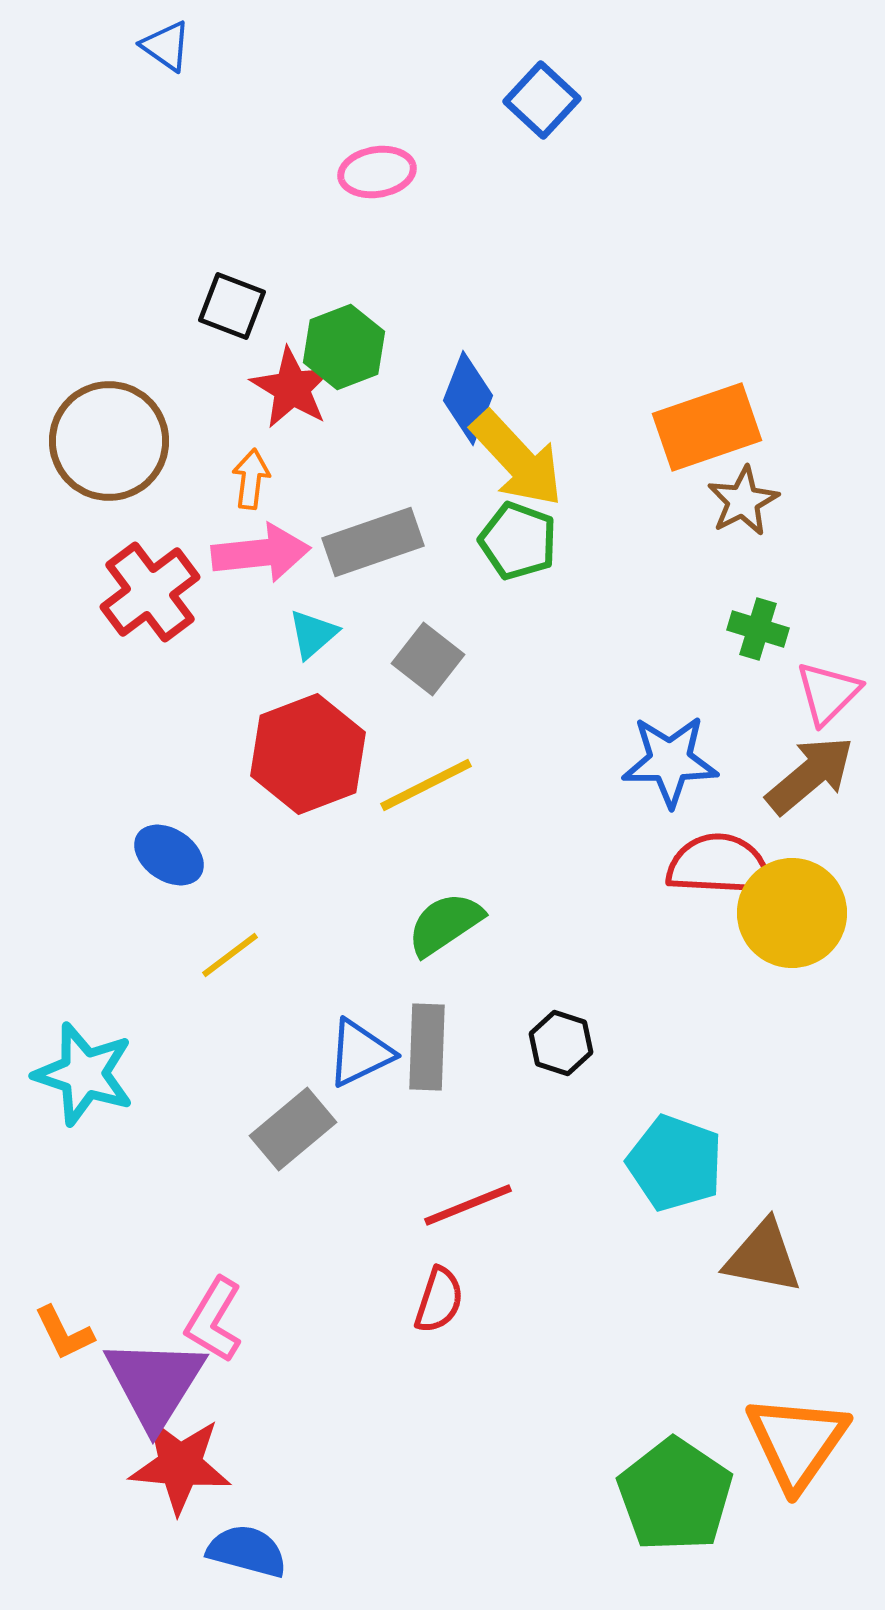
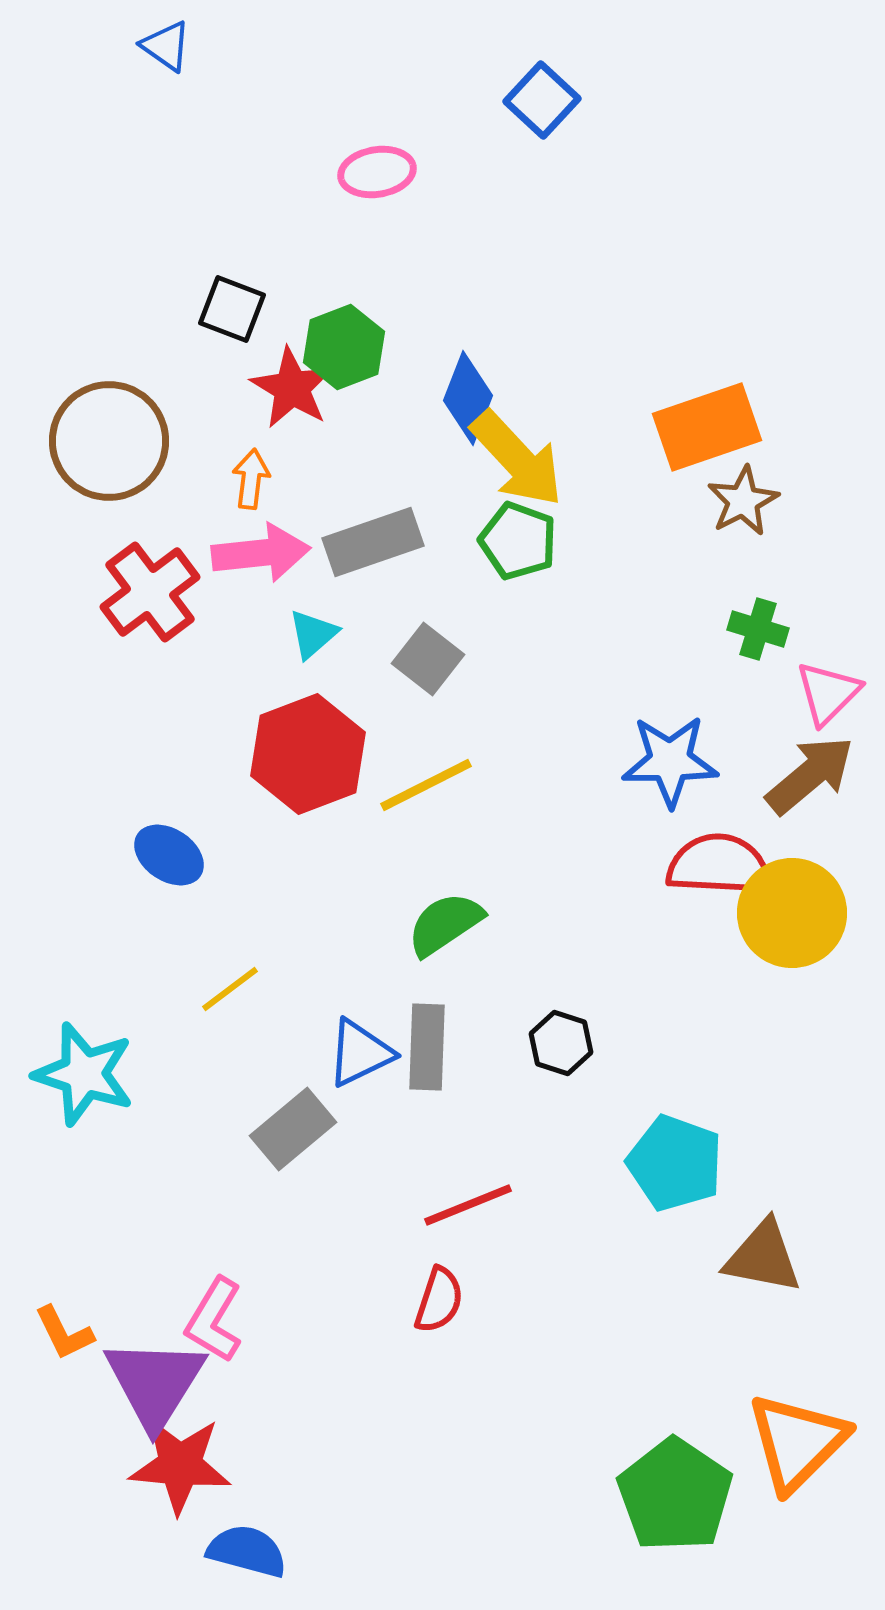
black square at (232, 306): moved 3 px down
yellow line at (230, 955): moved 34 px down
orange triangle at (797, 1442): rotated 10 degrees clockwise
